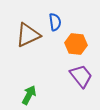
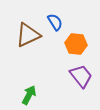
blue semicircle: rotated 24 degrees counterclockwise
